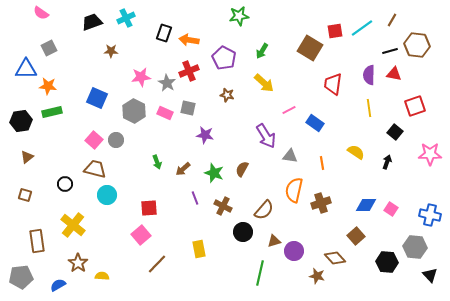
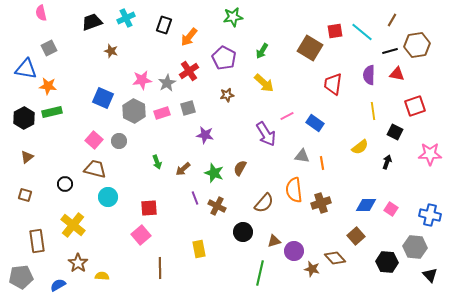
pink semicircle at (41, 13): rotated 42 degrees clockwise
green star at (239, 16): moved 6 px left, 1 px down
cyan line at (362, 28): moved 4 px down; rotated 75 degrees clockwise
black rectangle at (164, 33): moved 8 px up
orange arrow at (189, 40): moved 3 px up; rotated 60 degrees counterclockwise
brown hexagon at (417, 45): rotated 15 degrees counterclockwise
brown star at (111, 51): rotated 16 degrees clockwise
blue triangle at (26, 69): rotated 10 degrees clockwise
red cross at (189, 71): rotated 12 degrees counterclockwise
red triangle at (394, 74): moved 3 px right
pink star at (141, 77): moved 1 px right, 3 px down
gray star at (167, 83): rotated 12 degrees clockwise
brown star at (227, 95): rotated 24 degrees counterclockwise
blue square at (97, 98): moved 6 px right
gray square at (188, 108): rotated 28 degrees counterclockwise
yellow line at (369, 108): moved 4 px right, 3 px down
pink line at (289, 110): moved 2 px left, 6 px down
pink rectangle at (165, 113): moved 3 px left; rotated 42 degrees counterclockwise
black hexagon at (21, 121): moved 3 px right, 3 px up; rotated 20 degrees counterclockwise
black square at (395, 132): rotated 14 degrees counterclockwise
purple arrow at (266, 136): moved 2 px up
gray circle at (116, 140): moved 3 px right, 1 px down
yellow semicircle at (356, 152): moved 4 px right, 5 px up; rotated 108 degrees clockwise
gray triangle at (290, 156): moved 12 px right
brown semicircle at (242, 169): moved 2 px left, 1 px up
orange semicircle at (294, 190): rotated 20 degrees counterclockwise
cyan circle at (107, 195): moved 1 px right, 2 px down
brown cross at (223, 206): moved 6 px left
brown semicircle at (264, 210): moved 7 px up
brown line at (157, 264): moved 3 px right, 4 px down; rotated 45 degrees counterclockwise
brown star at (317, 276): moved 5 px left, 7 px up
